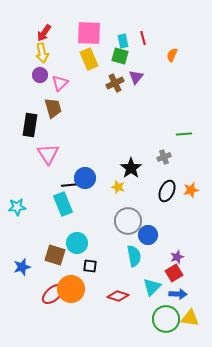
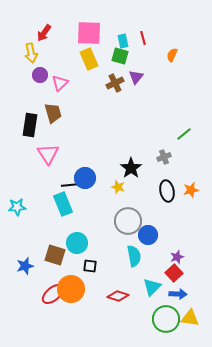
yellow arrow at (42, 53): moved 11 px left
brown trapezoid at (53, 108): moved 5 px down
green line at (184, 134): rotated 35 degrees counterclockwise
black ellipse at (167, 191): rotated 35 degrees counterclockwise
blue star at (22, 267): moved 3 px right, 1 px up
red square at (174, 273): rotated 12 degrees counterclockwise
